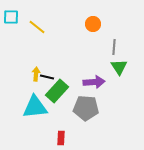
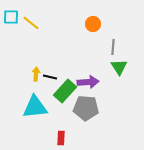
yellow line: moved 6 px left, 4 px up
gray line: moved 1 px left
black line: moved 3 px right
purple arrow: moved 6 px left
green rectangle: moved 8 px right
